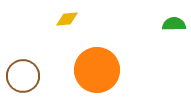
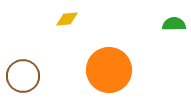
orange circle: moved 12 px right
